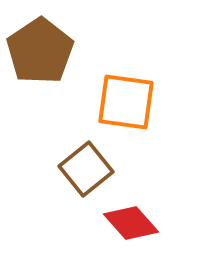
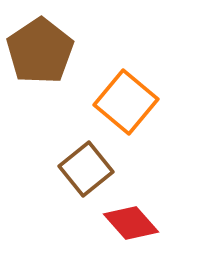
orange square: rotated 32 degrees clockwise
